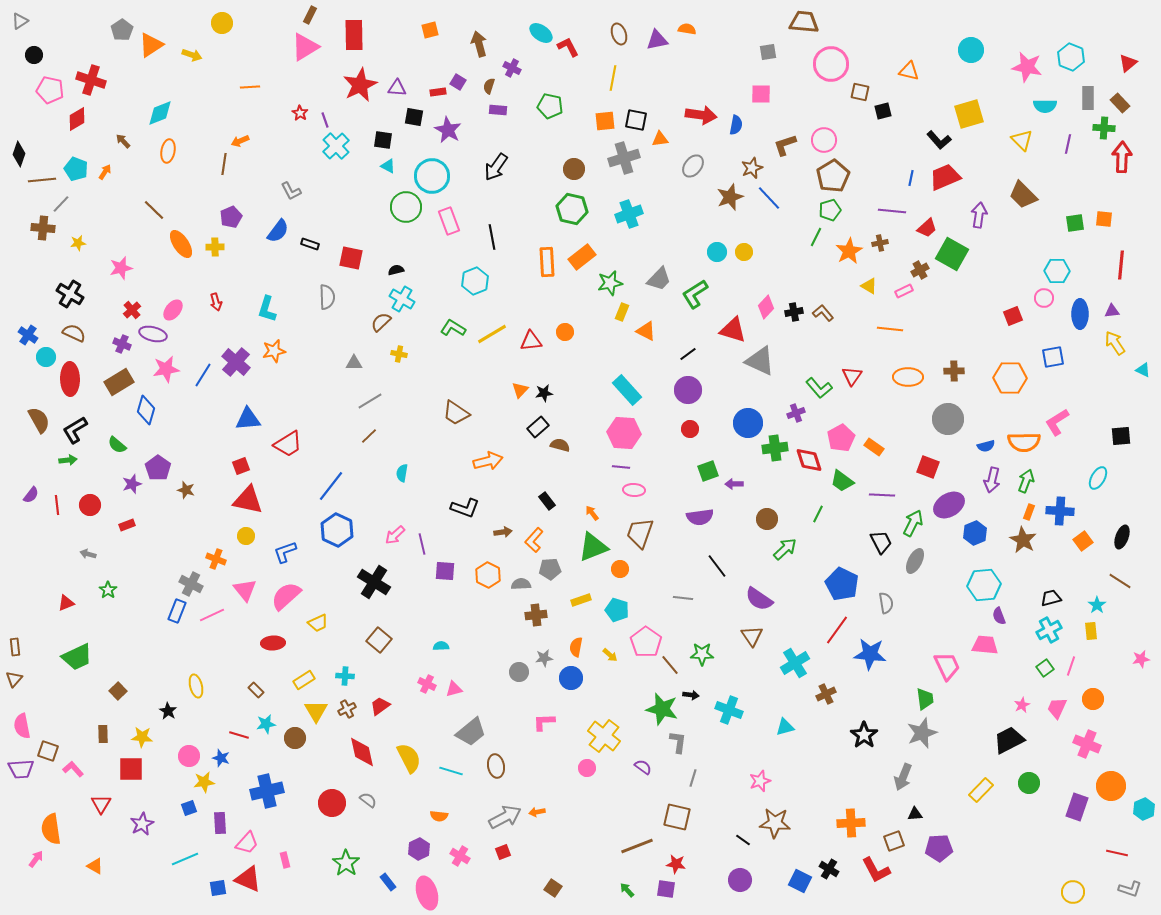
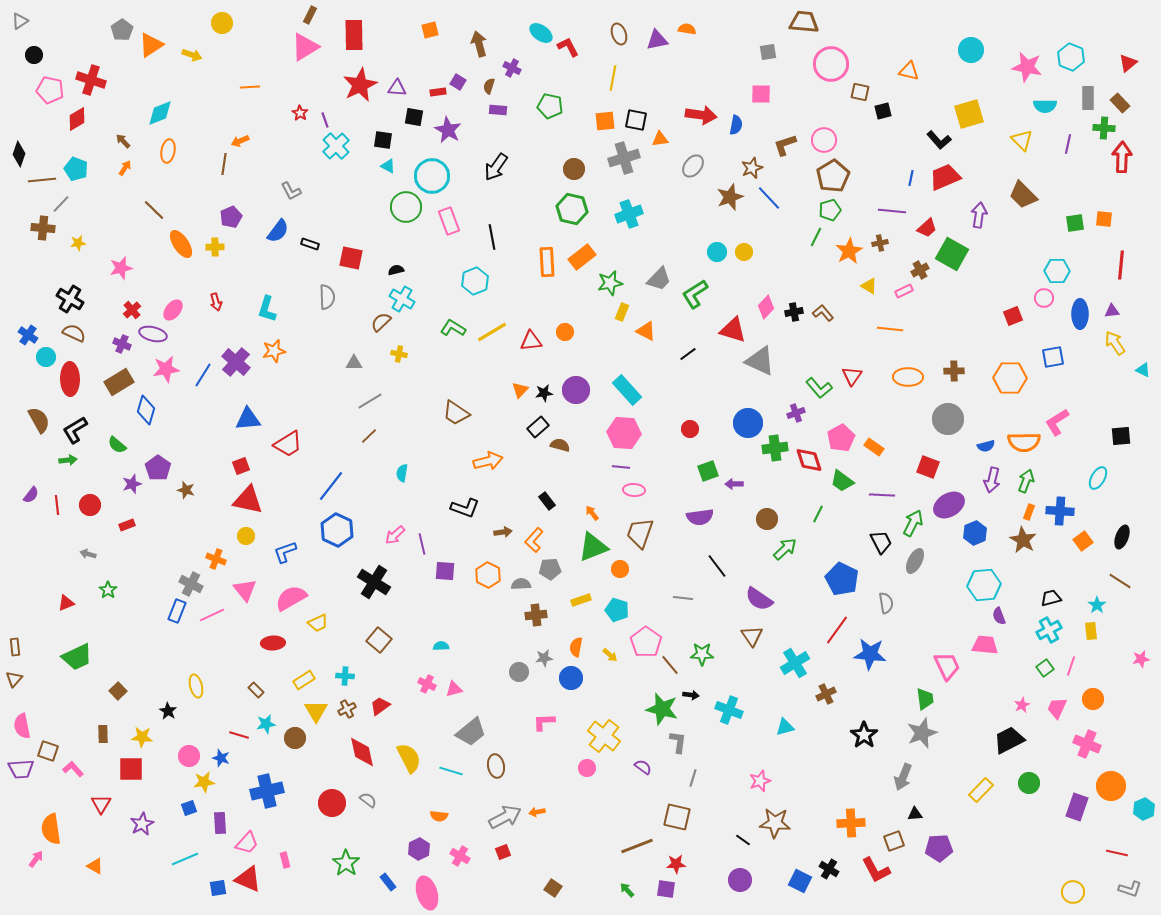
orange arrow at (105, 172): moved 20 px right, 4 px up
black cross at (70, 294): moved 5 px down
yellow line at (492, 334): moved 2 px up
purple circle at (688, 390): moved 112 px left
blue pentagon at (842, 584): moved 5 px up
pink semicircle at (286, 596): moved 5 px right, 2 px down; rotated 12 degrees clockwise
red star at (676, 864): rotated 12 degrees counterclockwise
